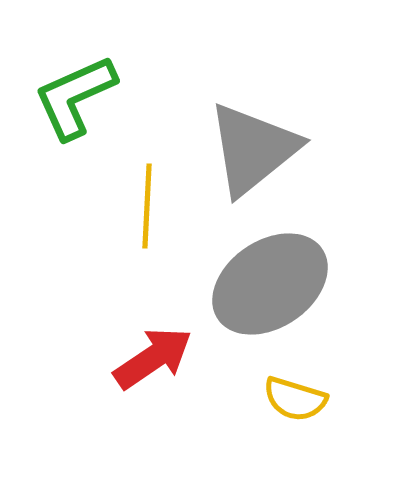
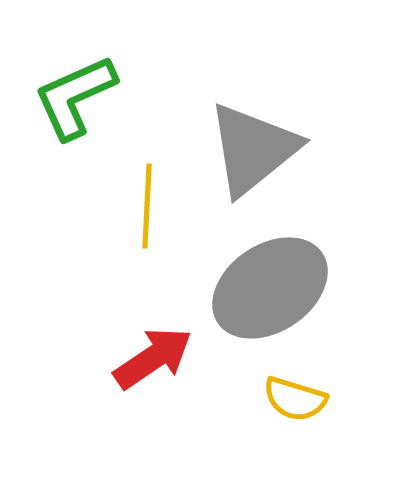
gray ellipse: moved 4 px down
